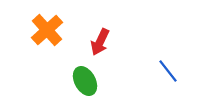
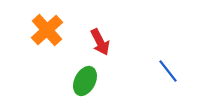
red arrow: rotated 52 degrees counterclockwise
green ellipse: rotated 56 degrees clockwise
